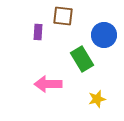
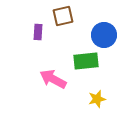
brown square: rotated 20 degrees counterclockwise
green rectangle: moved 4 px right, 2 px down; rotated 65 degrees counterclockwise
pink arrow: moved 5 px right, 5 px up; rotated 28 degrees clockwise
